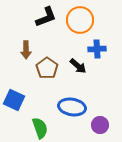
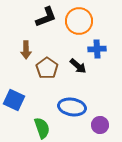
orange circle: moved 1 px left, 1 px down
green semicircle: moved 2 px right
